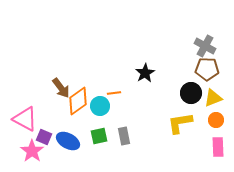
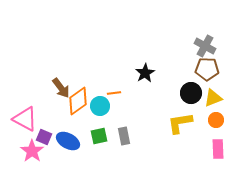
pink rectangle: moved 2 px down
